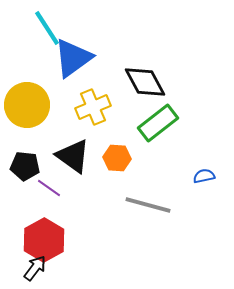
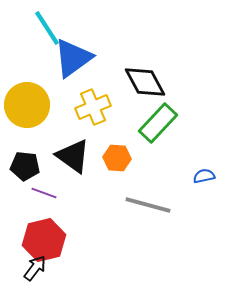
green rectangle: rotated 9 degrees counterclockwise
purple line: moved 5 px left, 5 px down; rotated 15 degrees counterclockwise
red hexagon: rotated 15 degrees clockwise
